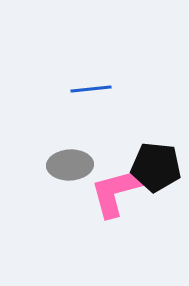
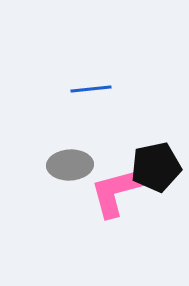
black pentagon: rotated 18 degrees counterclockwise
